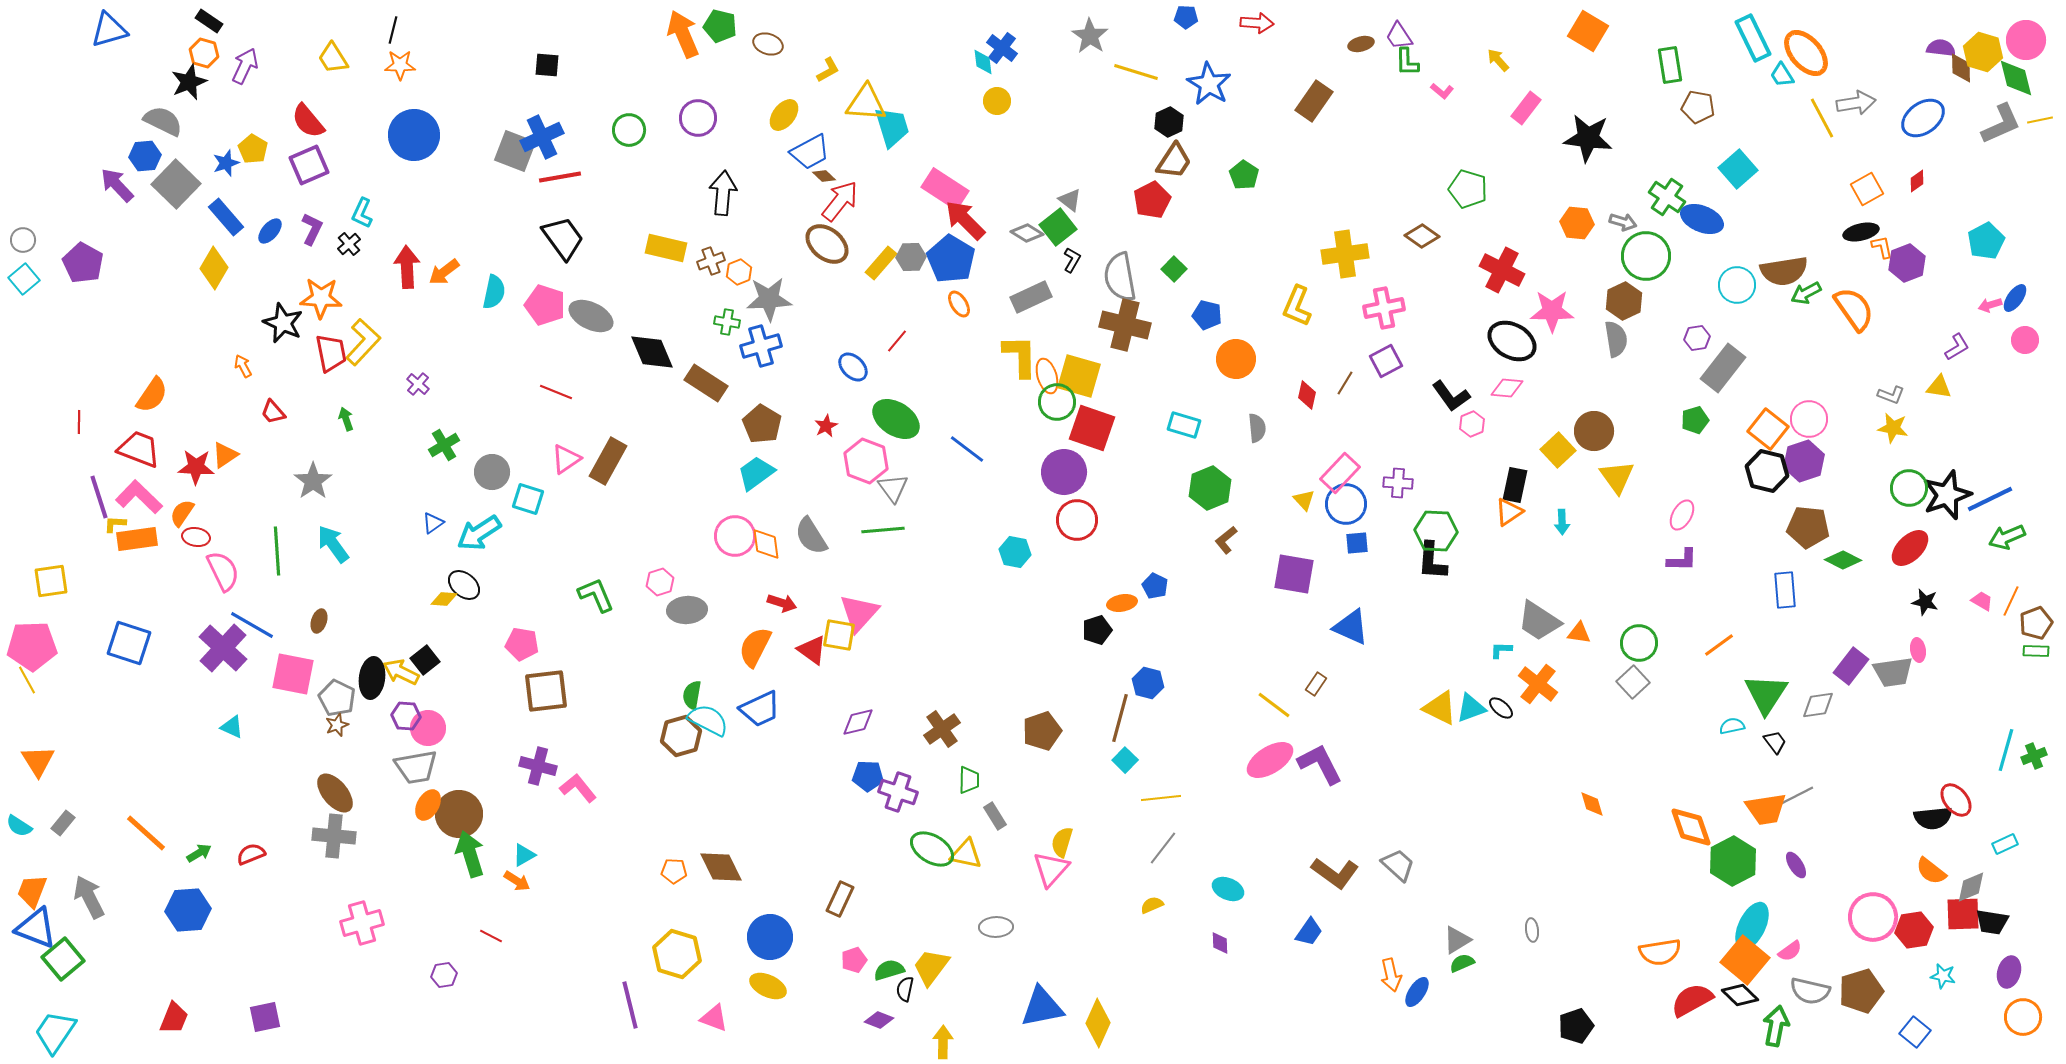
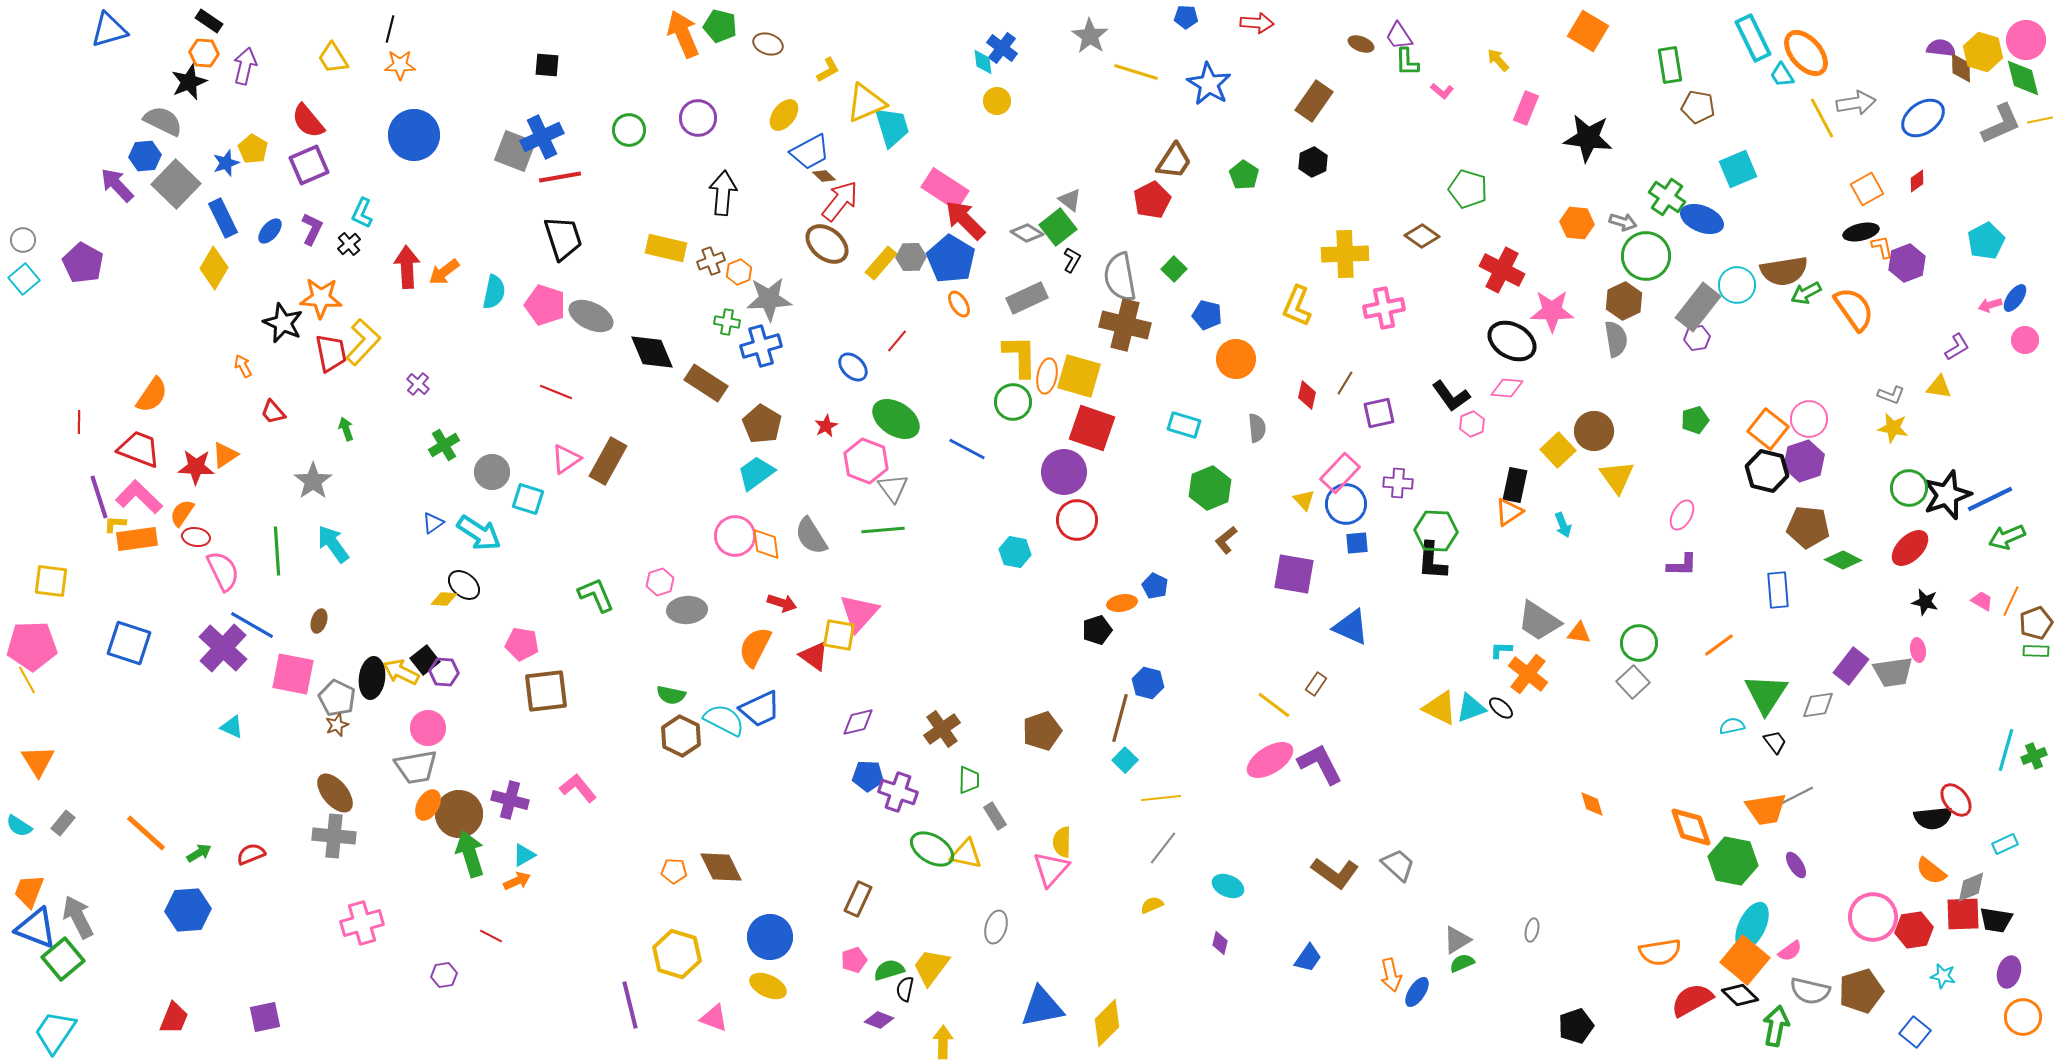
black line at (393, 30): moved 3 px left, 1 px up
brown ellipse at (1361, 44): rotated 35 degrees clockwise
orange hexagon at (204, 53): rotated 12 degrees counterclockwise
purple arrow at (245, 66): rotated 12 degrees counterclockwise
green diamond at (2016, 78): moved 7 px right
yellow triangle at (866, 103): rotated 27 degrees counterclockwise
pink rectangle at (1526, 108): rotated 16 degrees counterclockwise
black hexagon at (1169, 122): moved 144 px right, 40 px down
cyan square at (1738, 169): rotated 18 degrees clockwise
blue rectangle at (226, 217): moved 3 px left, 1 px down; rotated 15 degrees clockwise
black trapezoid at (563, 238): rotated 18 degrees clockwise
yellow cross at (1345, 254): rotated 6 degrees clockwise
gray rectangle at (1031, 297): moved 4 px left, 1 px down
purple square at (1386, 361): moved 7 px left, 52 px down; rotated 16 degrees clockwise
gray rectangle at (1723, 368): moved 25 px left, 61 px up
orange ellipse at (1047, 376): rotated 28 degrees clockwise
green circle at (1057, 402): moved 44 px left
green arrow at (346, 419): moved 10 px down
blue line at (967, 449): rotated 9 degrees counterclockwise
cyan arrow at (1562, 522): moved 1 px right, 3 px down; rotated 20 degrees counterclockwise
cyan arrow at (479, 533): rotated 114 degrees counterclockwise
purple L-shape at (1682, 560): moved 5 px down
yellow square at (51, 581): rotated 15 degrees clockwise
blue rectangle at (1785, 590): moved 7 px left
red triangle at (812, 650): moved 2 px right, 6 px down
orange cross at (1538, 684): moved 10 px left, 10 px up
green semicircle at (692, 695): moved 21 px left; rotated 88 degrees counterclockwise
purple hexagon at (406, 716): moved 38 px right, 44 px up
cyan semicircle at (708, 720): moved 16 px right
brown hexagon at (681, 736): rotated 18 degrees counterclockwise
purple cross at (538, 766): moved 28 px left, 34 px down
yellow semicircle at (1062, 842): rotated 16 degrees counterclockwise
green hexagon at (1733, 861): rotated 21 degrees counterclockwise
orange arrow at (517, 881): rotated 56 degrees counterclockwise
cyan ellipse at (1228, 889): moved 3 px up
orange trapezoid at (32, 891): moved 3 px left
gray arrow at (89, 897): moved 11 px left, 20 px down
brown rectangle at (840, 899): moved 18 px right
black trapezoid at (1992, 922): moved 4 px right, 2 px up
gray ellipse at (996, 927): rotated 72 degrees counterclockwise
gray ellipse at (1532, 930): rotated 20 degrees clockwise
blue trapezoid at (1309, 932): moved 1 px left, 26 px down
purple diamond at (1220, 943): rotated 15 degrees clockwise
yellow diamond at (1098, 1023): moved 9 px right; rotated 21 degrees clockwise
